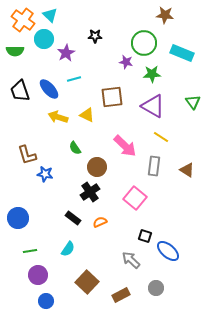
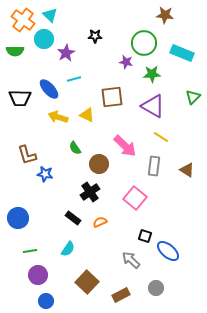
black trapezoid at (20, 91): moved 7 px down; rotated 70 degrees counterclockwise
green triangle at (193, 102): moved 5 px up; rotated 21 degrees clockwise
brown circle at (97, 167): moved 2 px right, 3 px up
